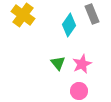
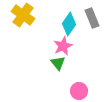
gray rectangle: moved 4 px down
cyan diamond: moved 1 px up
pink star: moved 19 px left, 18 px up
